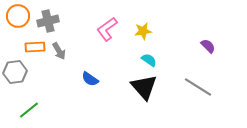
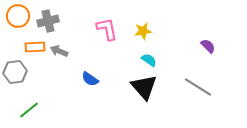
pink L-shape: rotated 115 degrees clockwise
gray arrow: rotated 144 degrees clockwise
